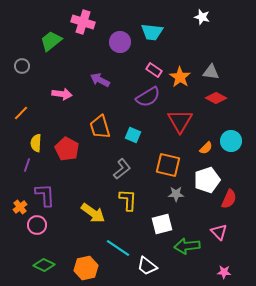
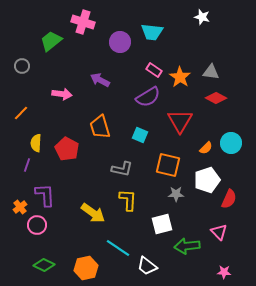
cyan square: moved 7 px right
cyan circle: moved 2 px down
gray L-shape: rotated 50 degrees clockwise
